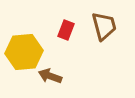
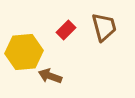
brown trapezoid: moved 1 px down
red rectangle: rotated 24 degrees clockwise
